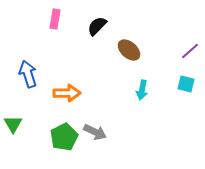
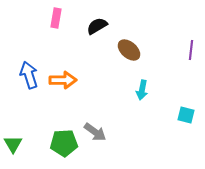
pink rectangle: moved 1 px right, 1 px up
black semicircle: rotated 15 degrees clockwise
purple line: moved 1 px right, 1 px up; rotated 42 degrees counterclockwise
blue arrow: moved 1 px right, 1 px down
cyan square: moved 31 px down
orange arrow: moved 4 px left, 13 px up
green triangle: moved 20 px down
gray arrow: rotated 10 degrees clockwise
green pentagon: moved 6 px down; rotated 24 degrees clockwise
